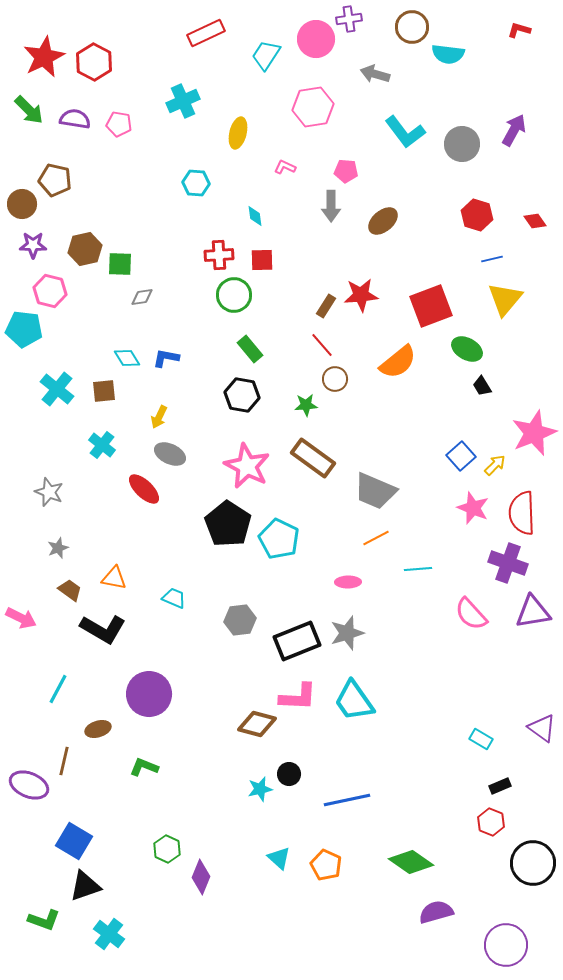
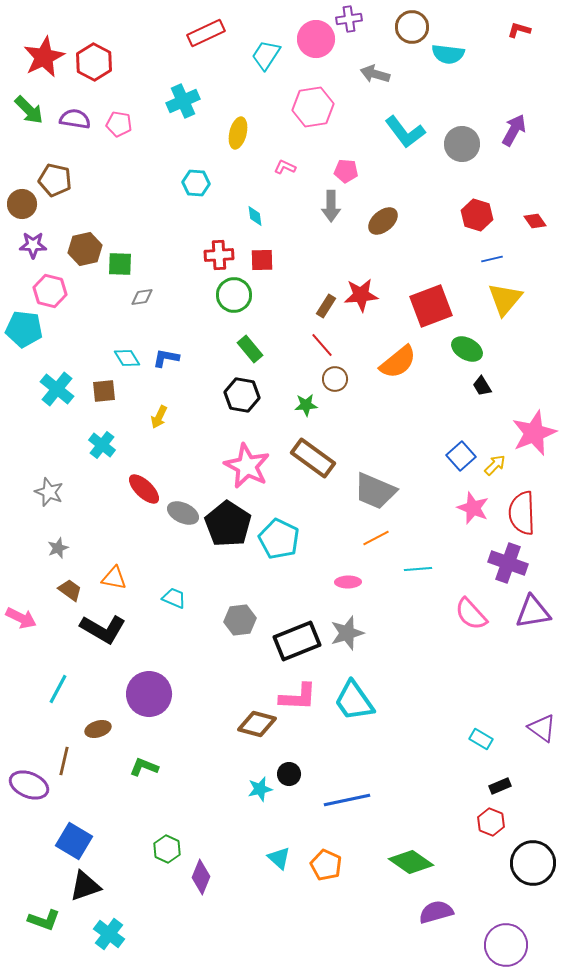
gray ellipse at (170, 454): moved 13 px right, 59 px down
